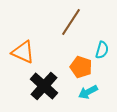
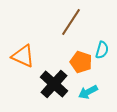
orange triangle: moved 4 px down
orange pentagon: moved 5 px up
black cross: moved 10 px right, 2 px up
